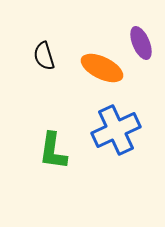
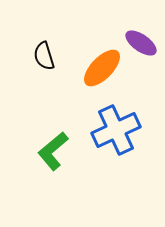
purple ellipse: rotated 32 degrees counterclockwise
orange ellipse: rotated 72 degrees counterclockwise
green L-shape: rotated 42 degrees clockwise
